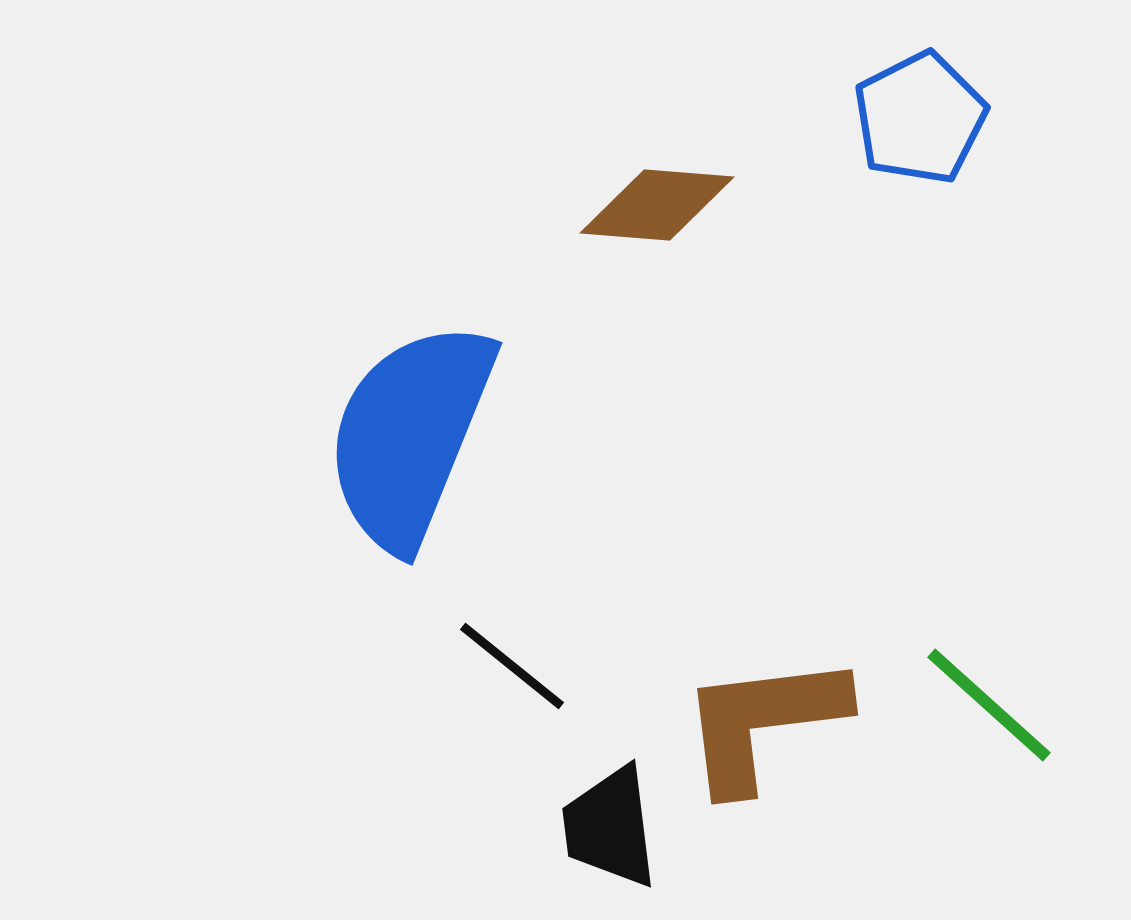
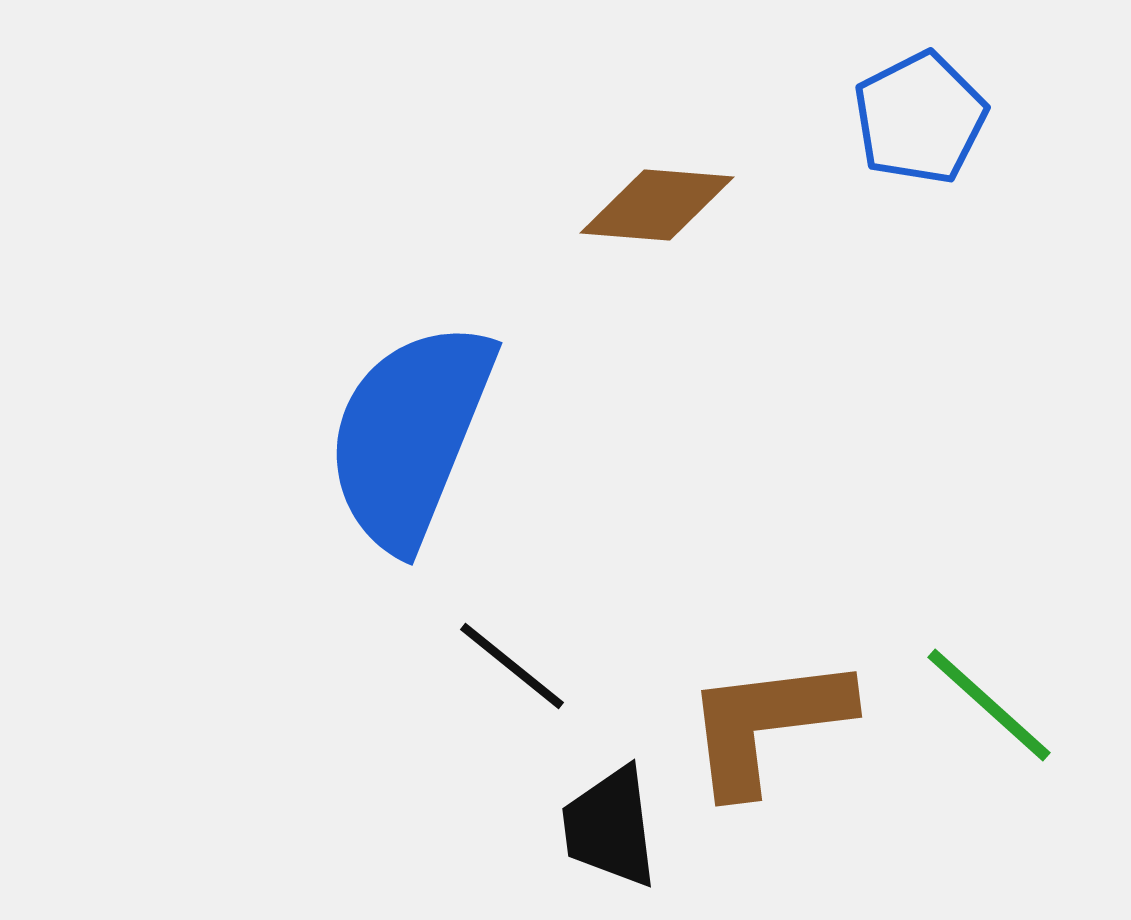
brown L-shape: moved 4 px right, 2 px down
